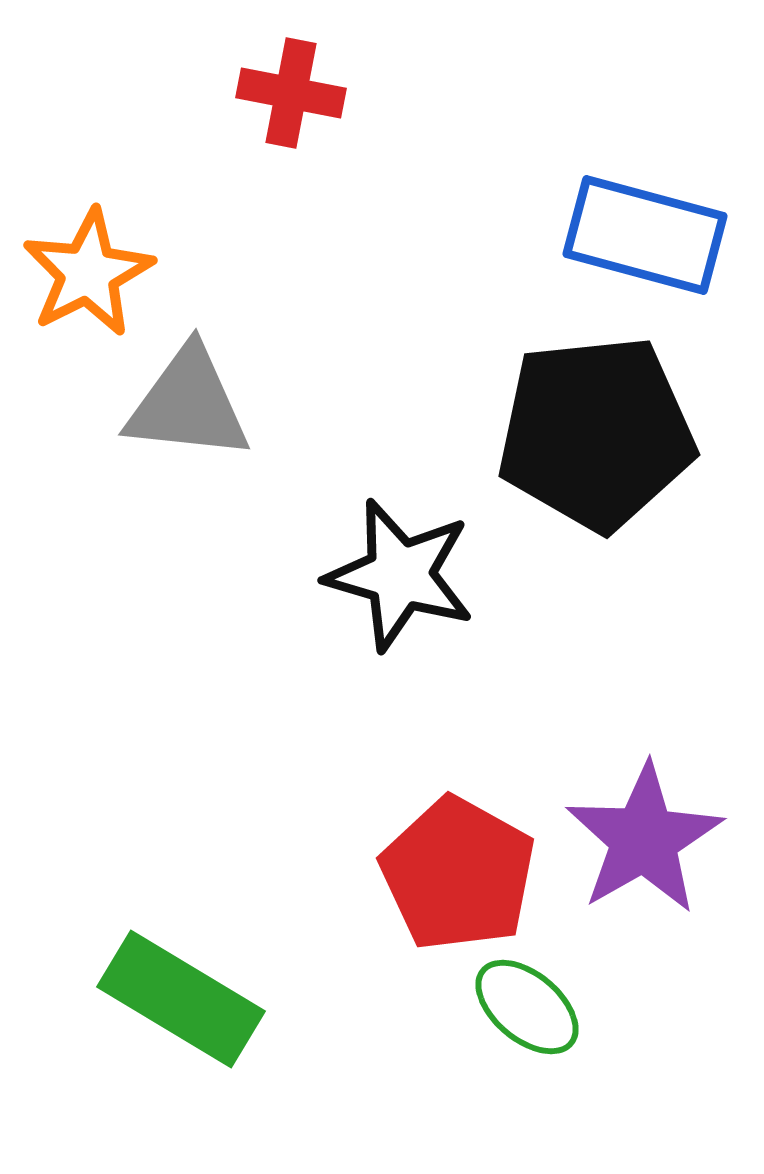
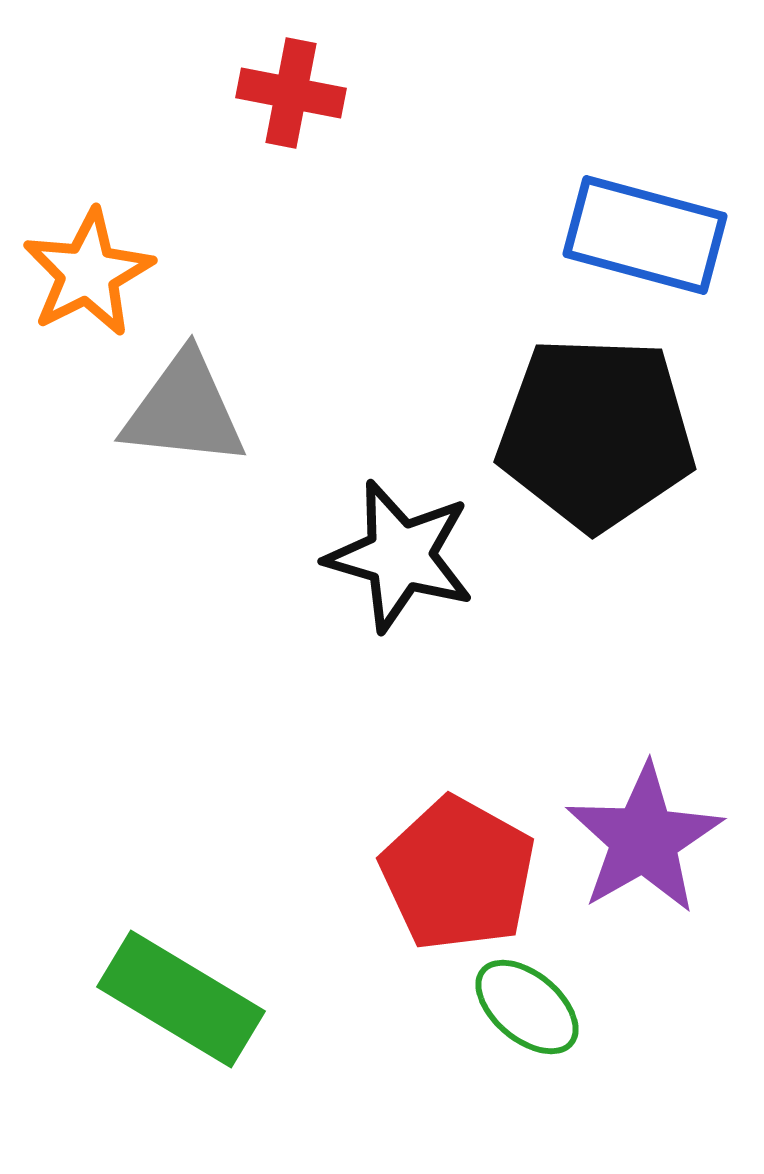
gray triangle: moved 4 px left, 6 px down
black pentagon: rotated 8 degrees clockwise
black star: moved 19 px up
